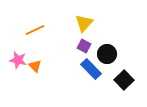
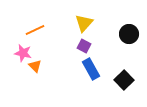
black circle: moved 22 px right, 20 px up
pink star: moved 5 px right, 7 px up
blue rectangle: rotated 15 degrees clockwise
